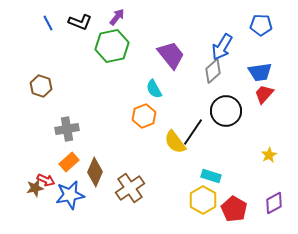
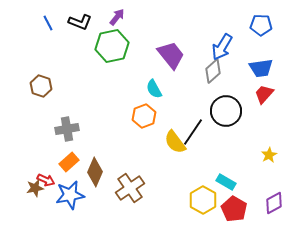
blue trapezoid: moved 1 px right, 4 px up
cyan rectangle: moved 15 px right, 6 px down; rotated 12 degrees clockwise
